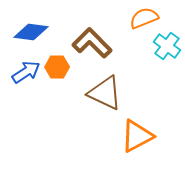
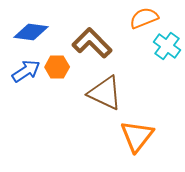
blue arrow: moved 1 px up
orange triangle: rotated 24 degrees counterclockwise
